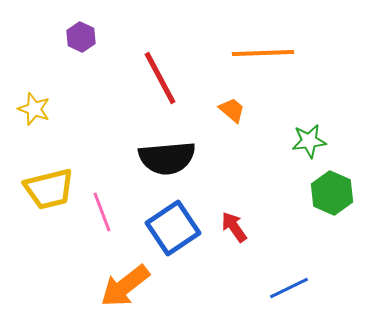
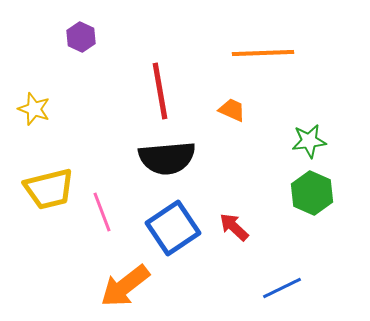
red line: moved 13 px down; rotated 18 degrees clockwise
orange trapezoid: rotated 16 degrees counterclockwise
green hexagon: moved 20 px left
red arrow: rotated 12 degrees counterclockwise
blue line: moved 7 px left
